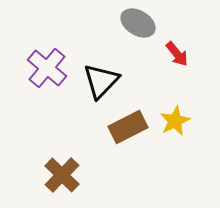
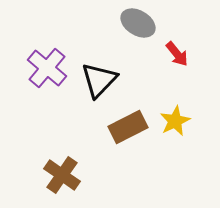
black triangle: moved 2 px left, 1 px up
brown cross: rotated 9 degrees counterclockwise
